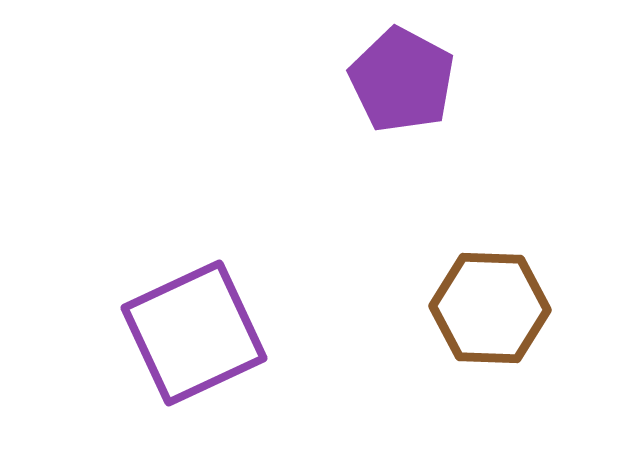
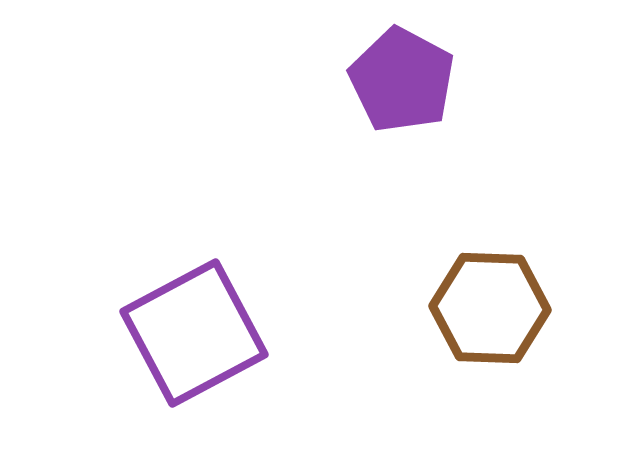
purple square: rotated 3 degrees counterclockwise
